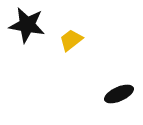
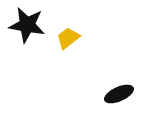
yellow trapezoid: moved 3 px left, 2 px up
